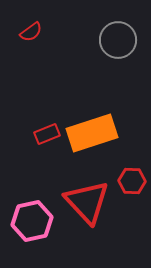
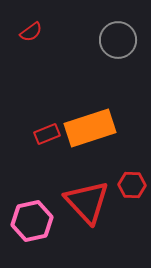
orange rectangle: moved 2 px left, 5 px up
red hexagon: moved 4 px down
